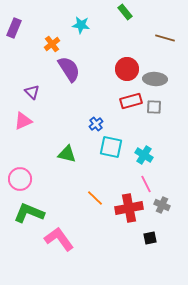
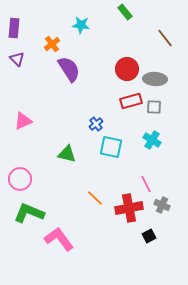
purple rectangle: rotated 18 degrees counterclockwise
brown line: rotated 36 degrees clockwise
purple triangle: moved 15 px left, 33 px up
cyan cross: moved 8 px right, 15 px up
black square: moved 1 px left, 2 px up; rotated 16 degrees counterclockwise
